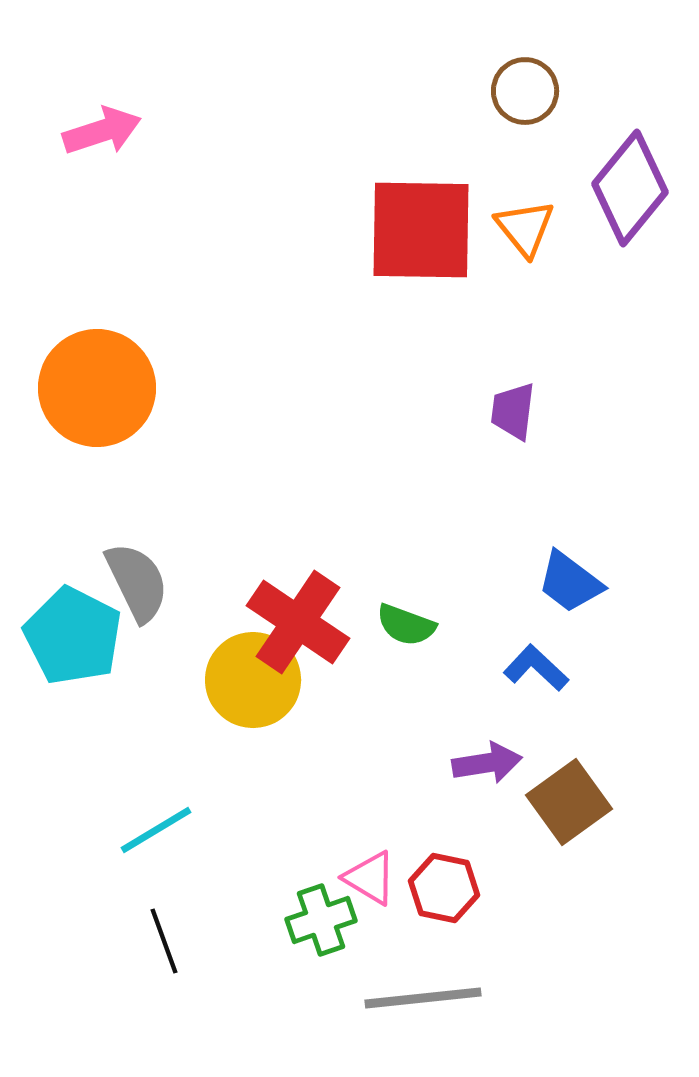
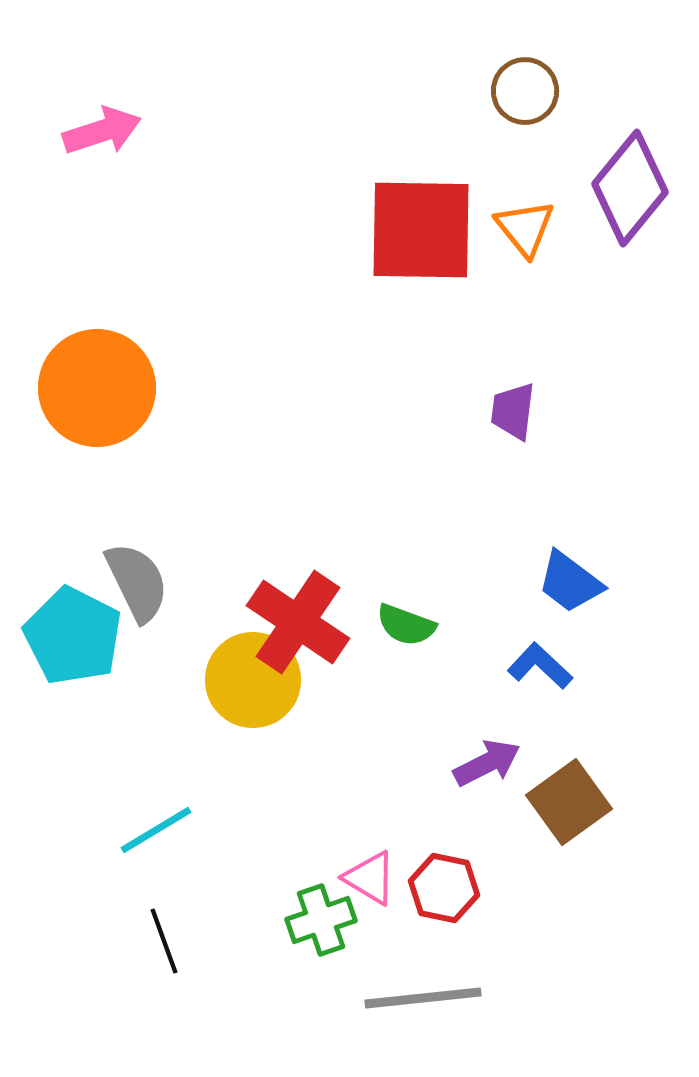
blue L-shape: moved 4 px right, 2 px up
purple arrow: rotated 18 degrees counterclockwise
